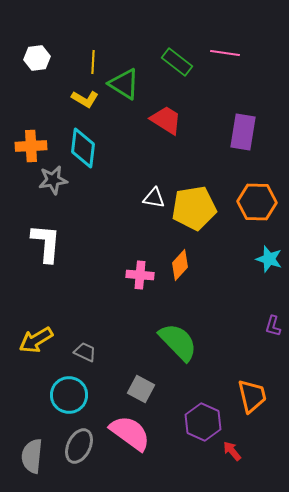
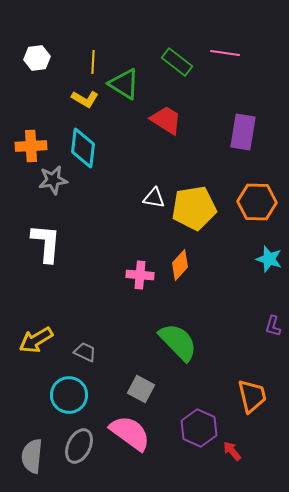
purple hexagon: moved 4 px left, 6 px down
